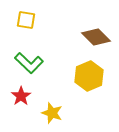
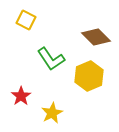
yellow square: rotated 18 degrees clockwise
green L-shape: moved 22 px right, 4 px up; rotated 12 degrees clockwise
yellow star: rotated 25 degrees clockwise
